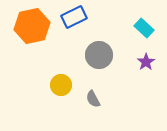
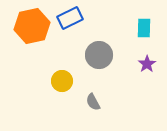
blue rectangle: moved 4 px left, 1 px down
cyan rectangle: rotated 48 degrees clockwise
purple star: moved 1 px right, 2 px down
yellow circle: moved 1 px right, 4 px up
gray semicircle: moved 3 px down
